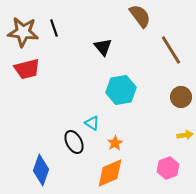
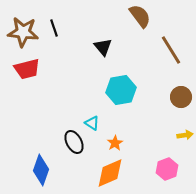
pink hexagon: moved 1 px left, 1 px down
